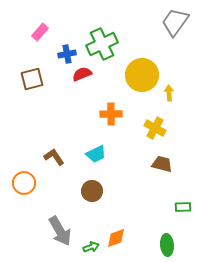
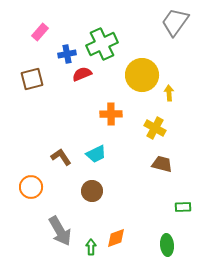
brown L-shape: moved 7 px right
orange circle: moved 7 px right, 4 px down
green arrow: rotated 70 degrees counterclockwise
